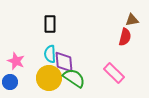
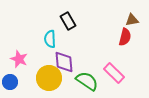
black rectangle: moved 18 px right, 3 px up; rotated 30 degrees counterclockwise
cyan semicircle: moved 15 px up
pink star: moved 3 px right, 2 px up
green semicircle: moved 13 px right, 3 px down
